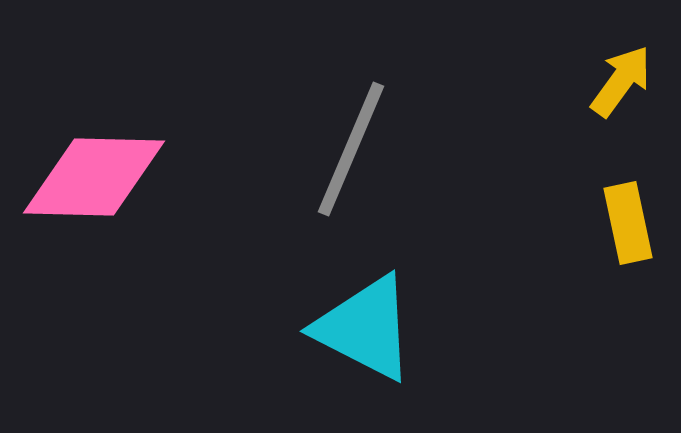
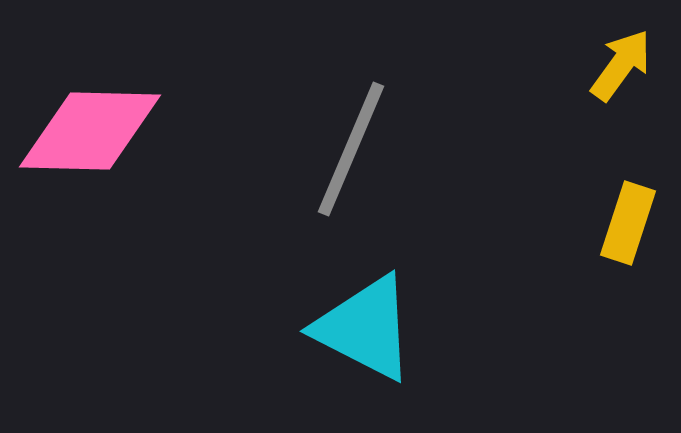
yellow arrow: moved 16 px up
pink diamond: moved 4 px left, 46 px up
yellow rectangle: rotated 30 degrees clockwise
